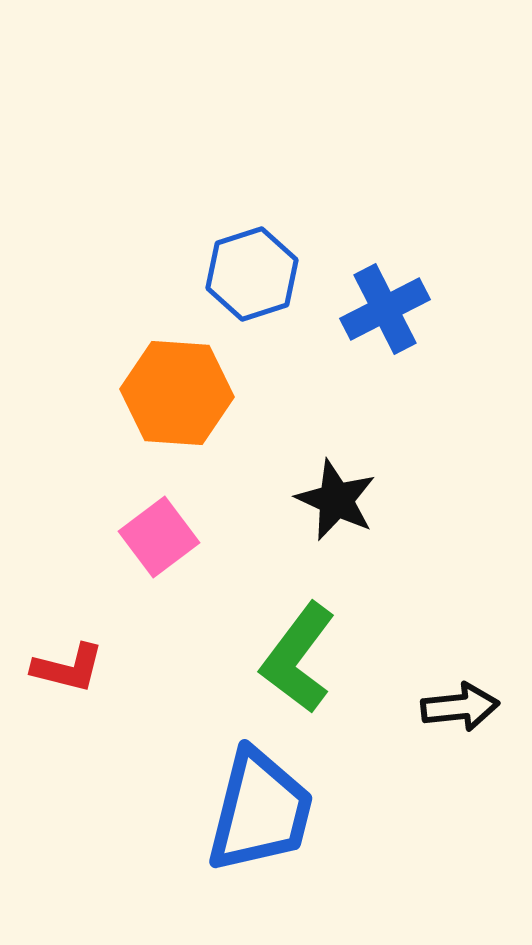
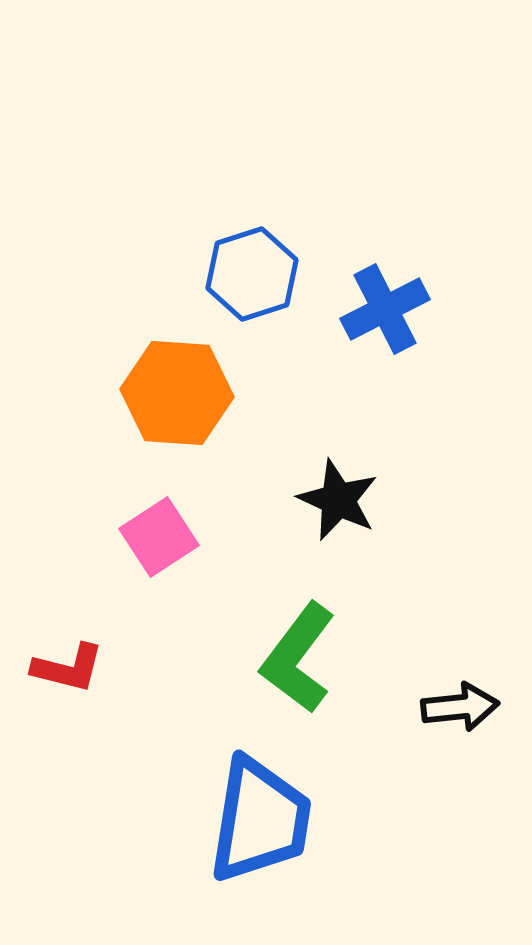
black star: moved 2 px right
pink square: rotated 4 degrees clockwise
blue trapezoid: moved 9 px down; rotated 5 degrees counterclockwise
